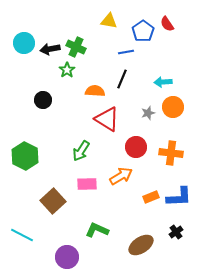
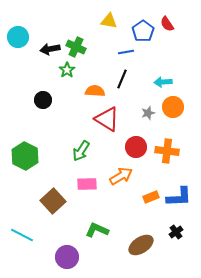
cyan circle: moved 6 px left, 6 px up
orange cross: moved 4 px left, 2 px up
